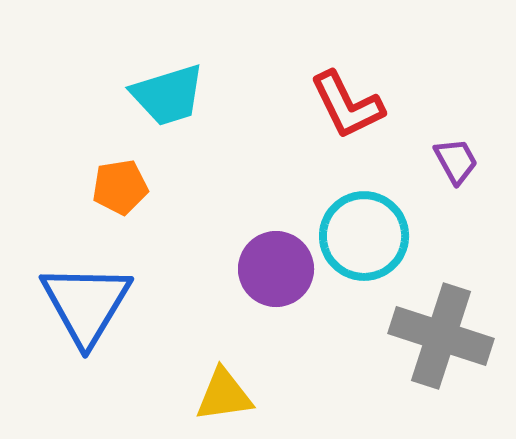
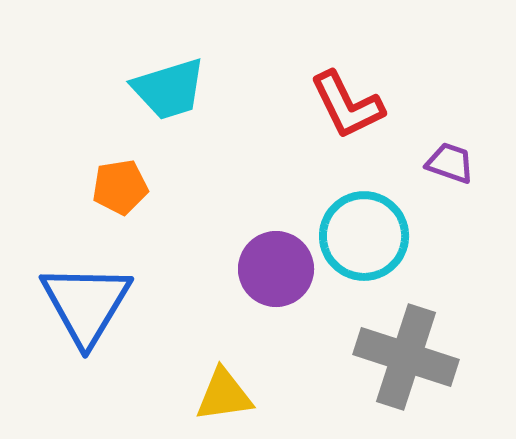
cyan trapezoid: moved 1 px right, 6 px up
purple trapezoid: moved 6 px left, 2 px down; rotated 42 degrees counterclockwise
gray cross: moved 35 px left, 21 px down
